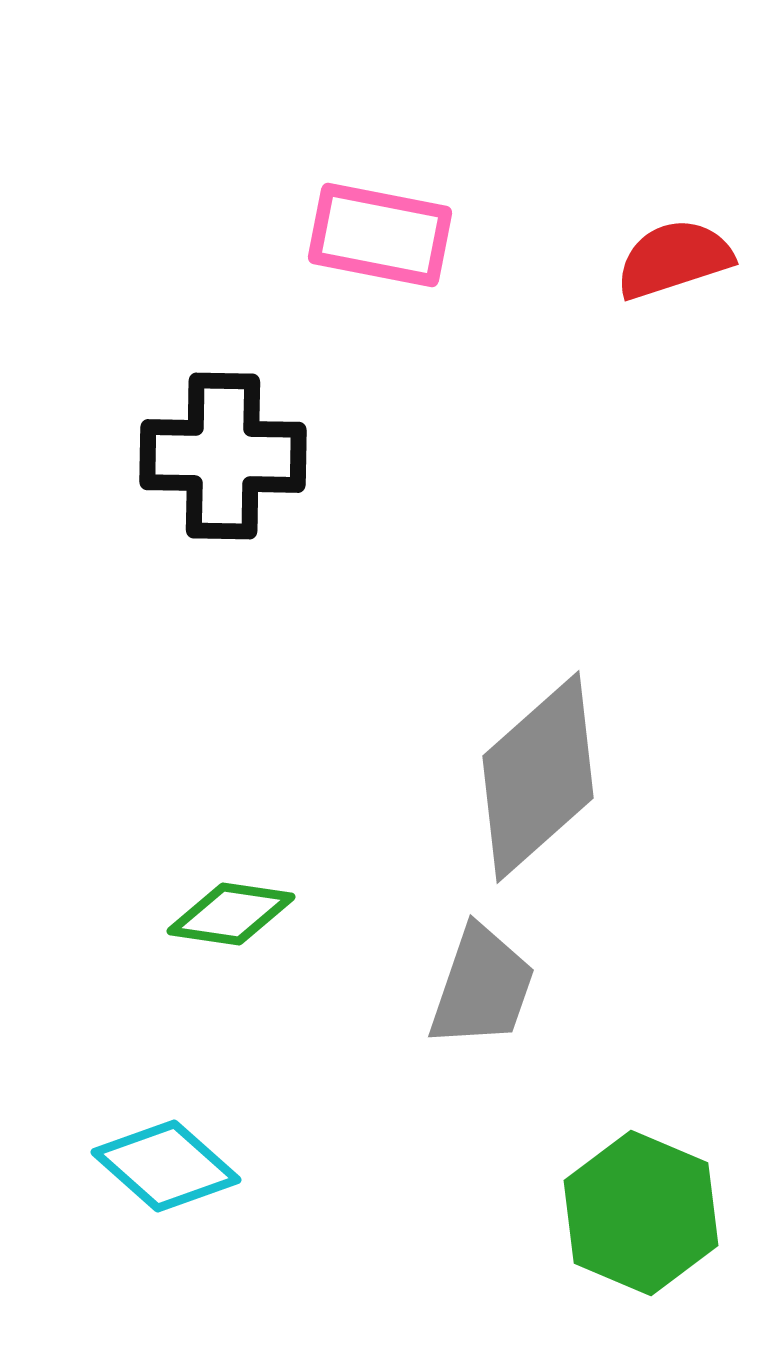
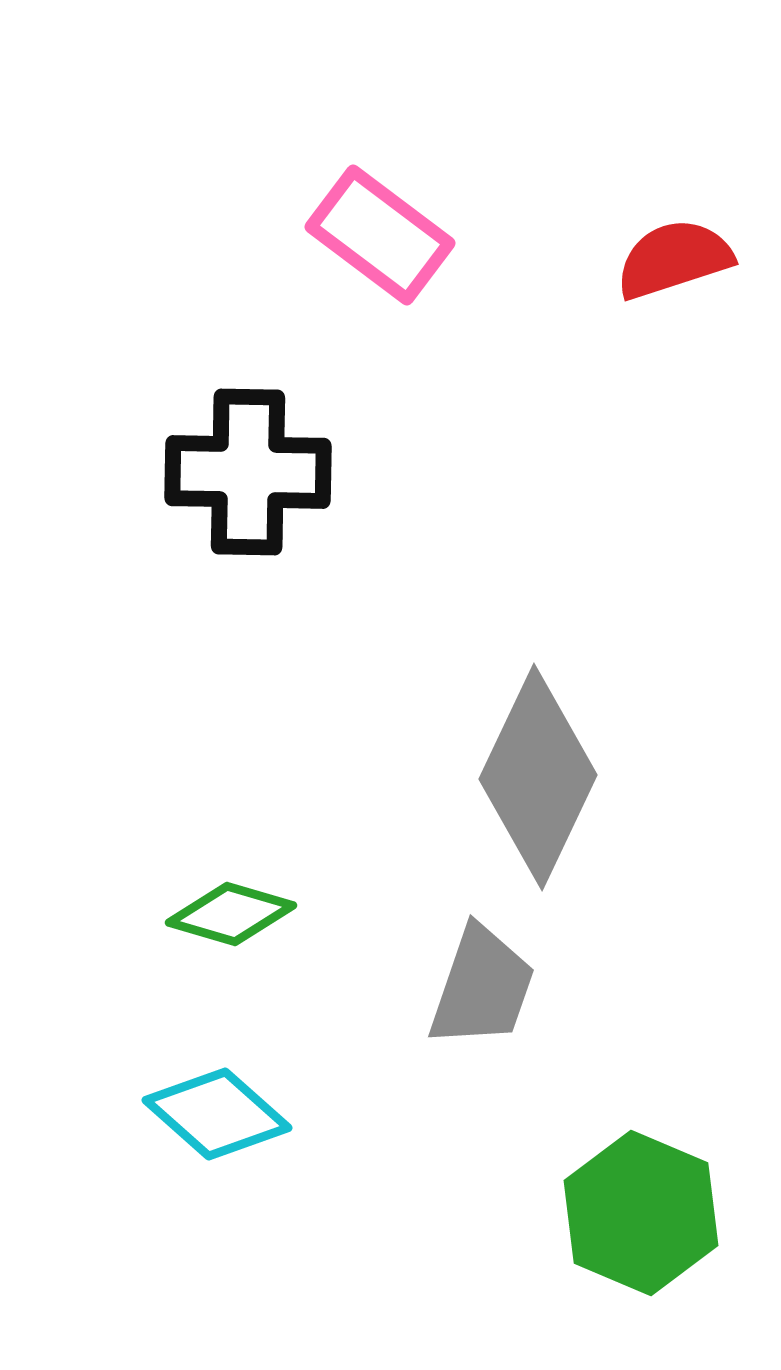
pink rectangle: rotated 26 degrees clockwise
black cross: moved 25 px right, 16 px down
gray diamond: rotated 23 degrees counterclockwise
green diamond: rotated 8 degrees clockwise
cyan diamond: moved 51 px right, 52 px up
